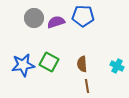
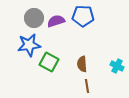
purple semicircle: moved 1 px up
blue star: moved 6 px right, 20 px up
